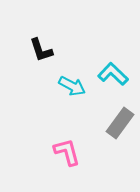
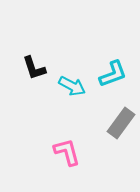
black L-shape: moved 7 px left, 18 px down
cyan L-shape: rotated 116 degrees clockwise
gray rectangle: moved 1 px right
